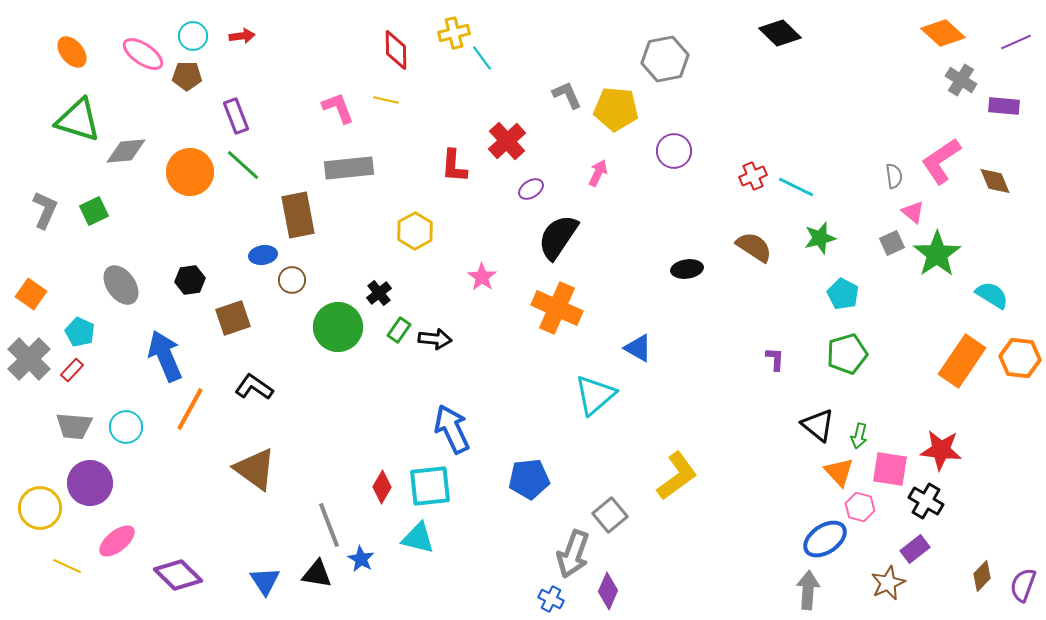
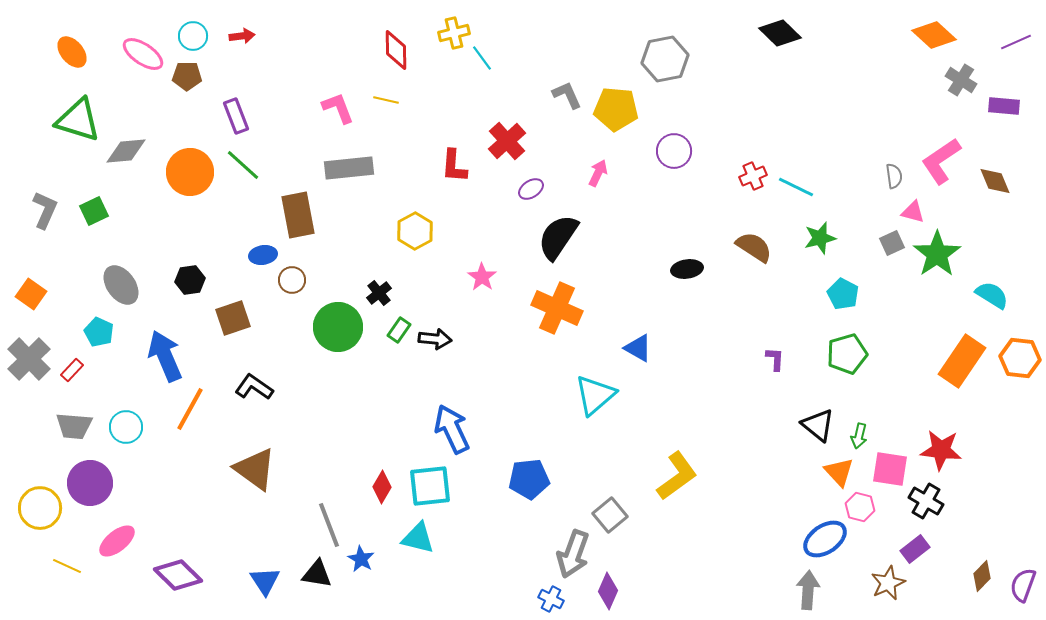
orange diamond at (943, 33): moved 9 px left, 2 px down
pink triangle at (913, 212): rotated 25 degrees counterclockwise
cyan pentagon at (80, 332): moved 19 px right
